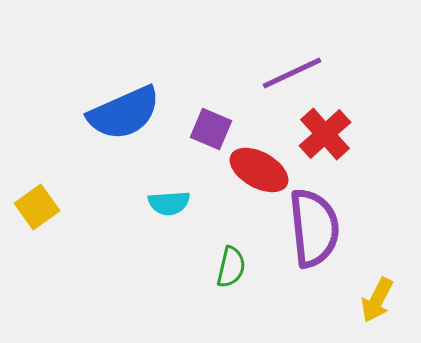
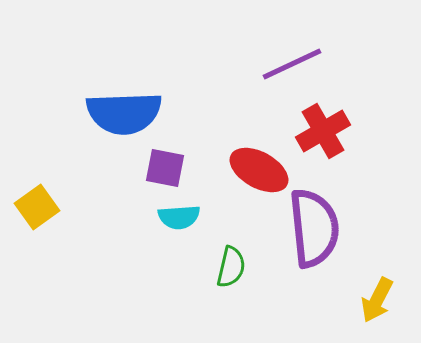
purple line: moved 9 px up
blue semicircle: rotated 22 degrees clockwise
purple square: moved 46 px left, 39 px down; rotated 12 degrees counterclockwise
red cross: moved 2 px left, 3 px up; rotated 12 degrees clockwise
cyan semicircle: moved 10 px right, 14 px down
